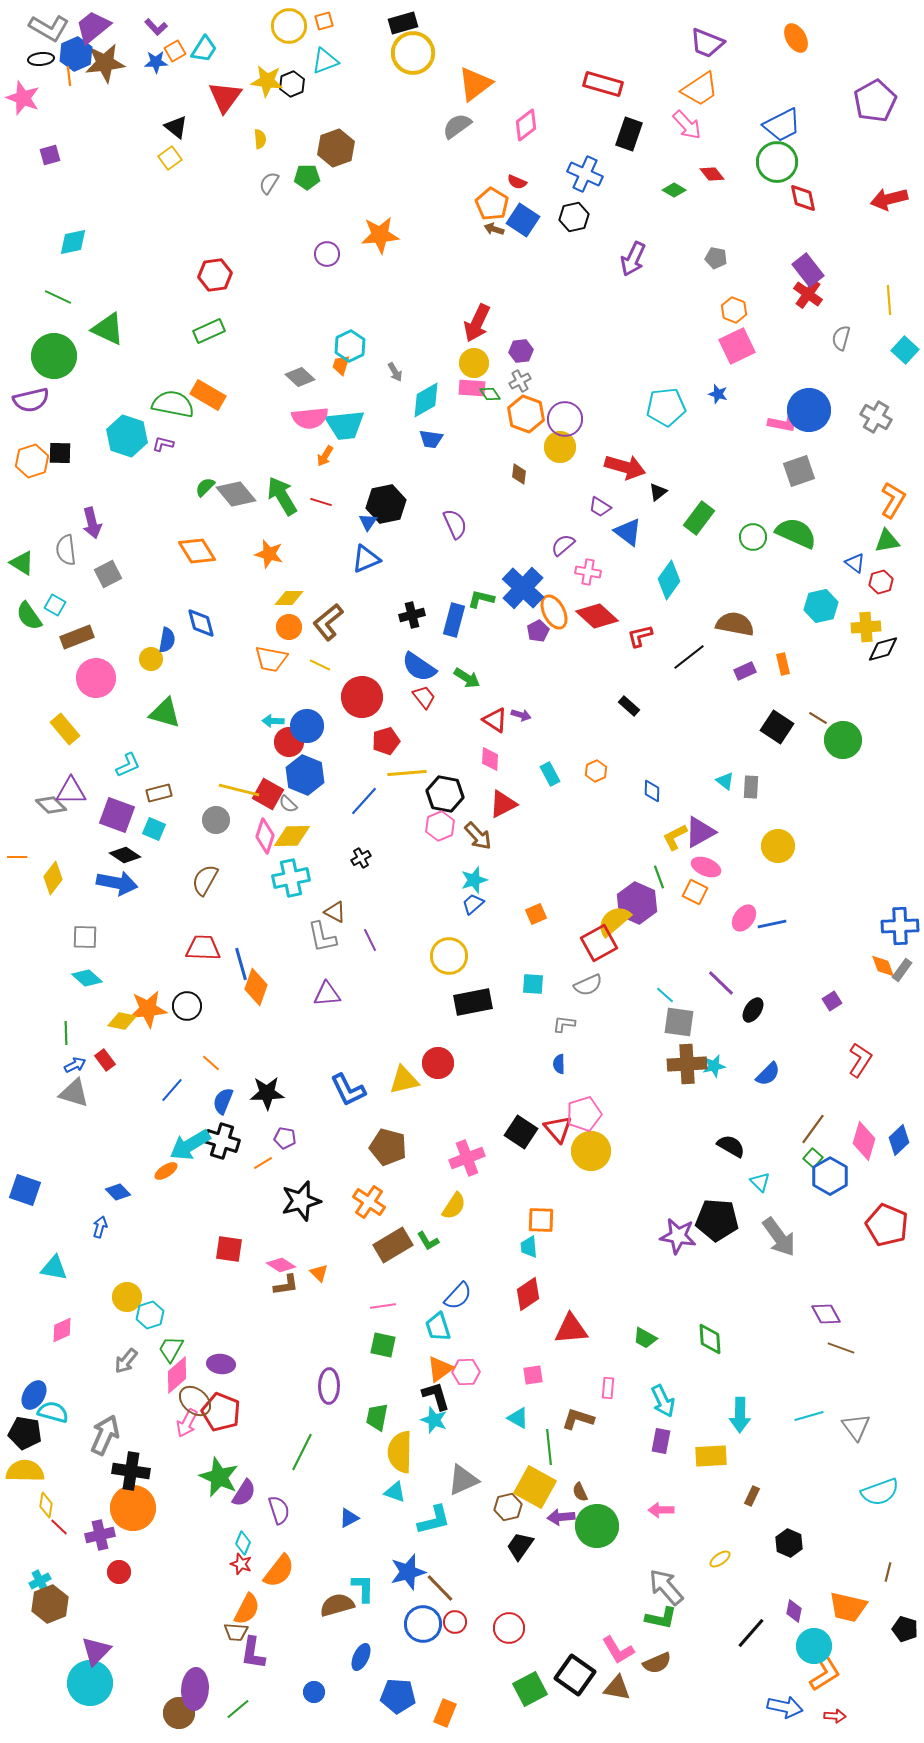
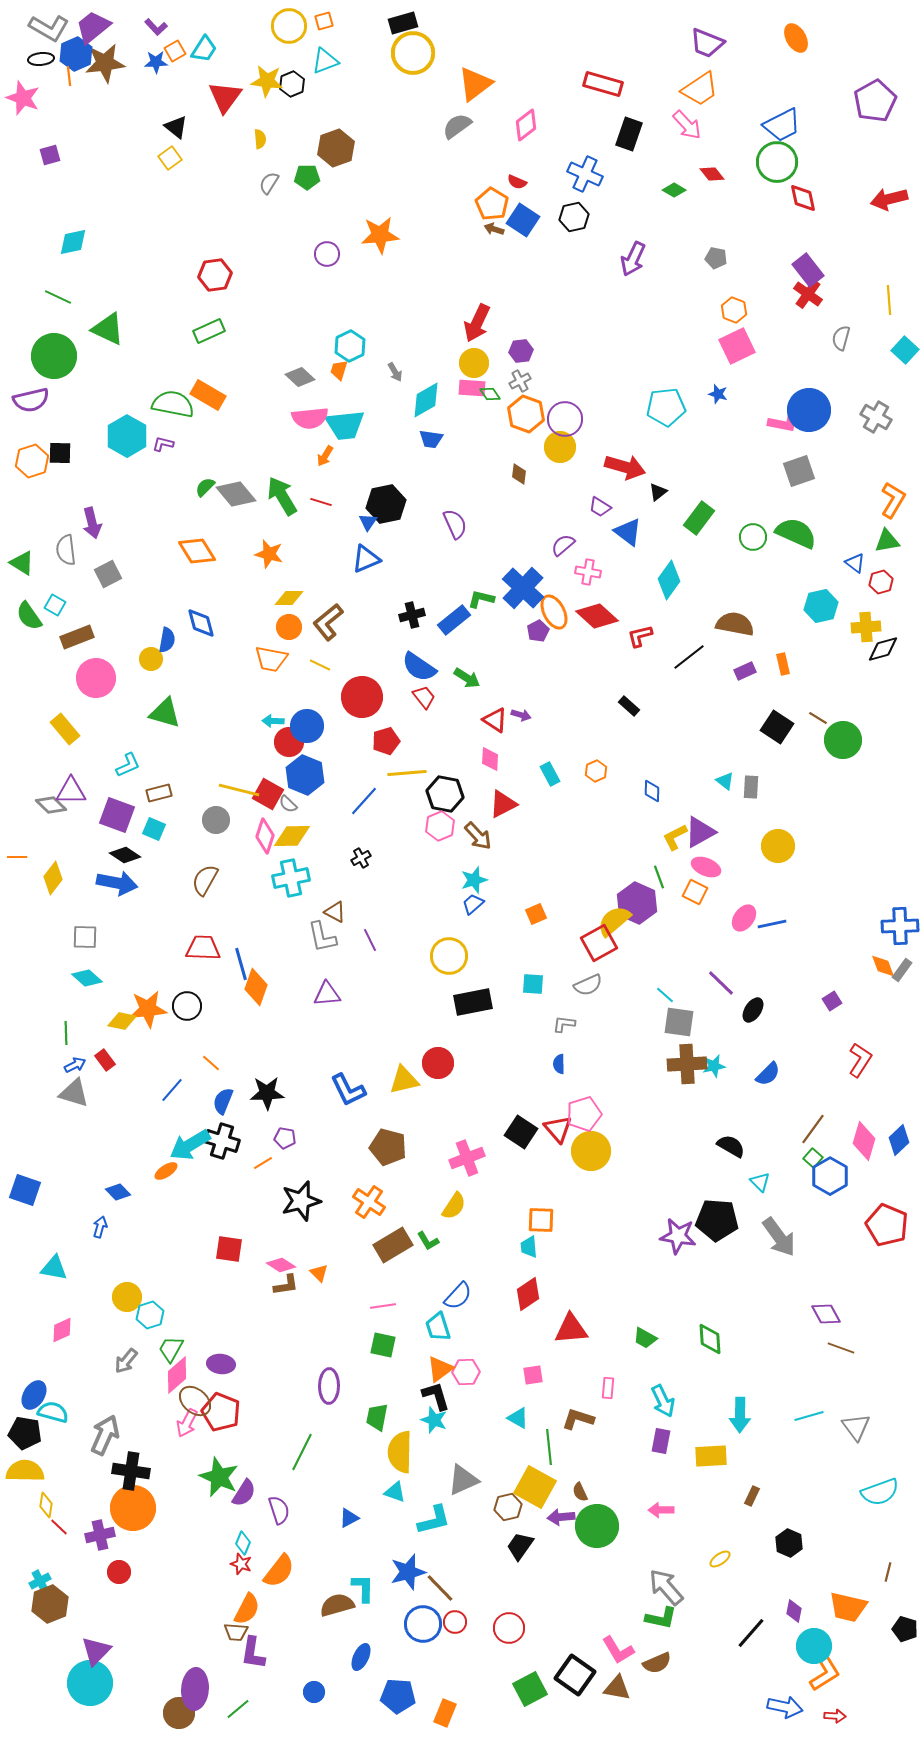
orange trapezoid at (341, 365): moved 2 px left, 5 px down
cyan hexagon at (127, 436): rotated 12 degrees clockwise
blue rectangle at (454, 620): rotated 36 degrees clockwise
